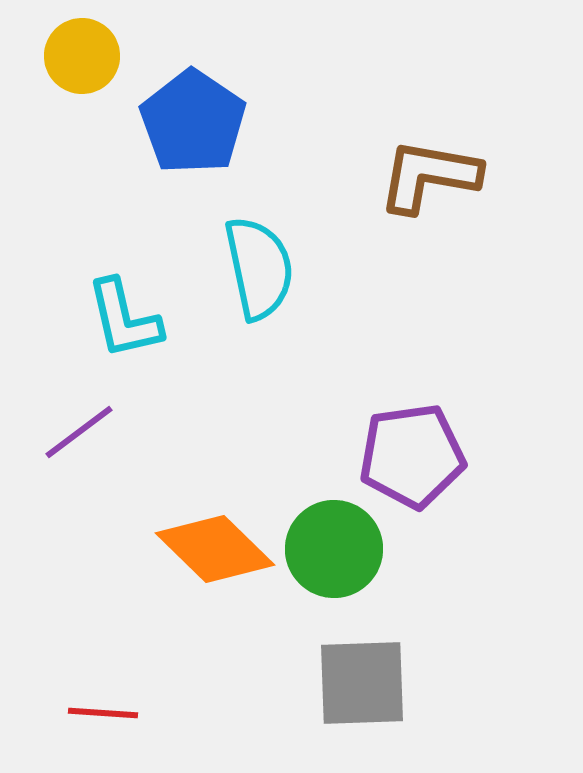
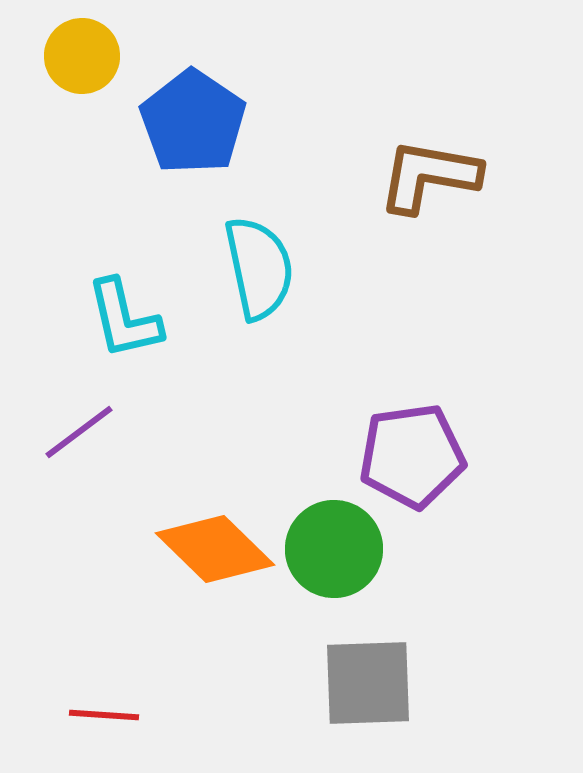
gray square: moved 6 px right
red line: moved 1 px right, 2 px down
